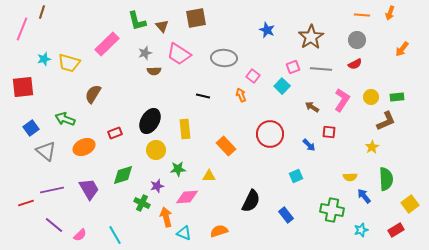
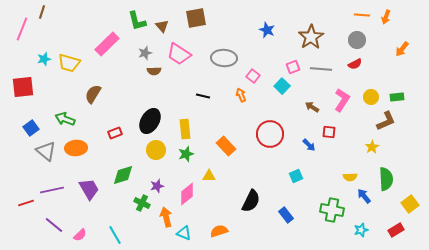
orange arrow at (390, 13): moved 4 px left, 4 px down
orange ellipse at (84, 147): moved 8 px left, 1 px down; rotated 20 degrees clockwise
green star at (178, 169): moved 8 px right, 15 px up; rotated 14 degrees counterclockwise
pink diamond at (187, 197): moved 3 px up; rotated 35 degrees counterclockwise
